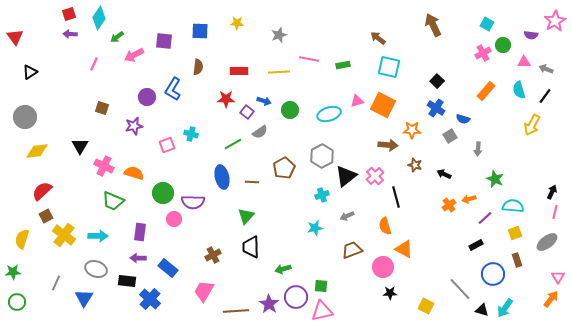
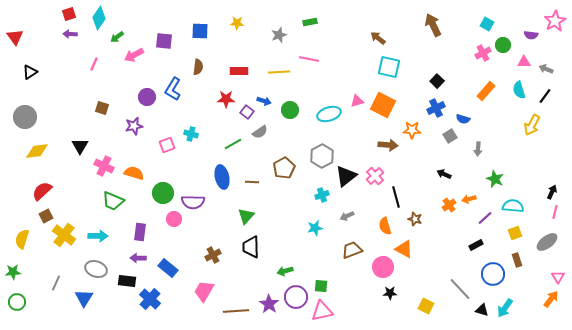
green rectangle at (343, 65): moved 33 px left, 43 px up
blue cross at (436, 108): rotated 30 degrees clockwise
brown star at (415, 165): moved 54 px down
green arrow at (283, 269): moved 2 px right, 2 px down
